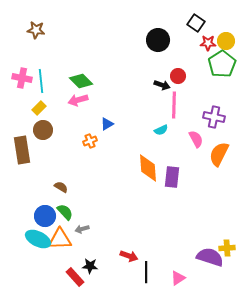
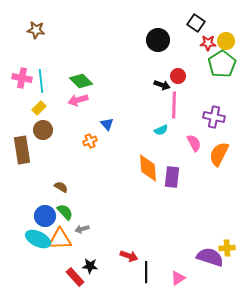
blue triangle: rotated 40 degrees counterclockwise
pink semicircle: moved 2 px left, 4 px down
